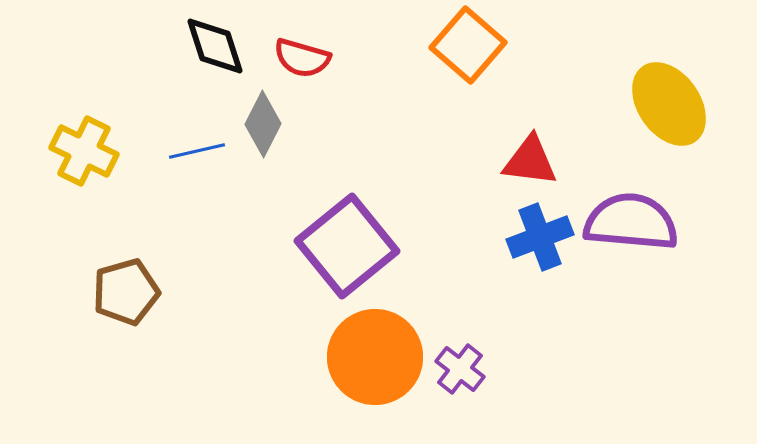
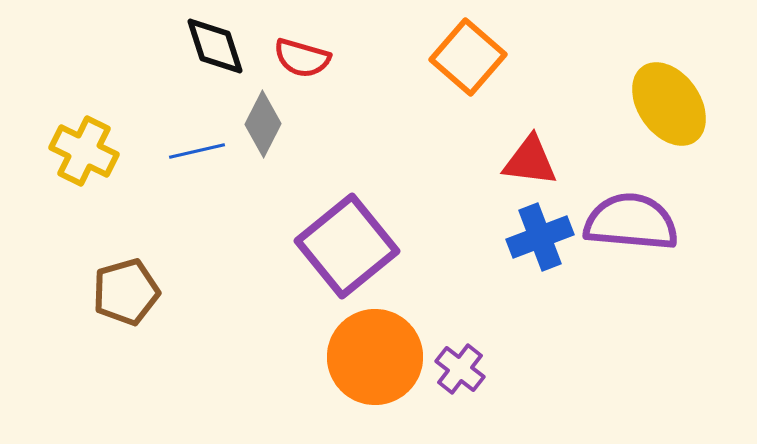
orange square: moved 12 px down
